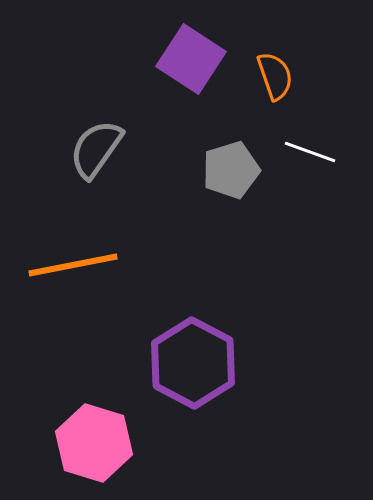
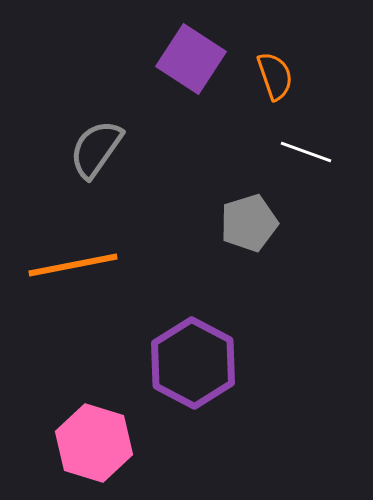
white line: moved 4 px left
gray pentagon: moved 18 px right, 53 px down
